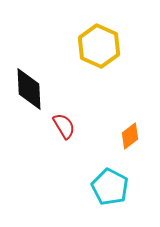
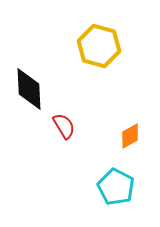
yellow hexagon: rotated 9 degrees counterclockwise
orange diamond: rotated 8 degrees clockwise
cyan pentagon: moved 6 px right
